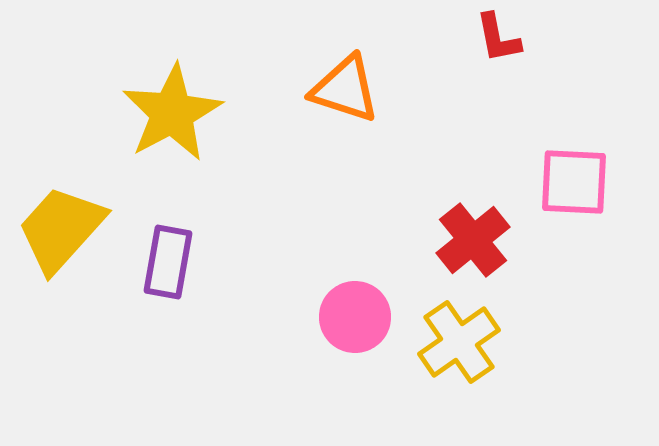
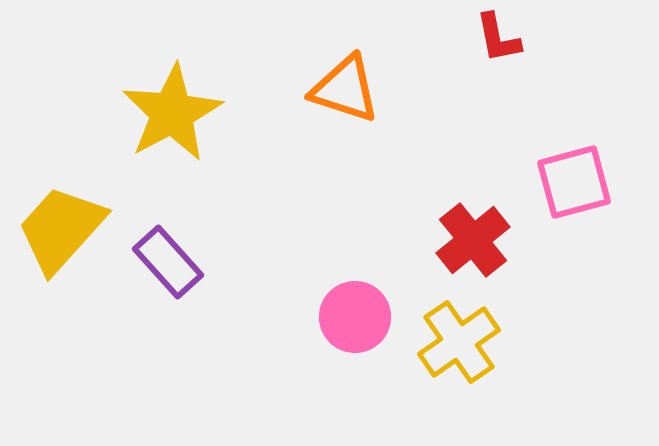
pink square: rotated 18 degrees counterclockwise
purple rectangle: rotated 52 degrees counterclockwise
